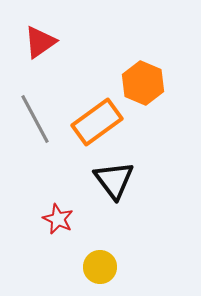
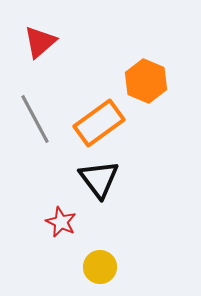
red triangle: rotated 6 degrees counterclockwise
orange hexagon: moved 3 px right, 2 px up
orange rectangle: moved 2 px right, 1 px down
black triangle: moved 15 px left, 1 px up
red star: moved 3 px right, 3 px down
